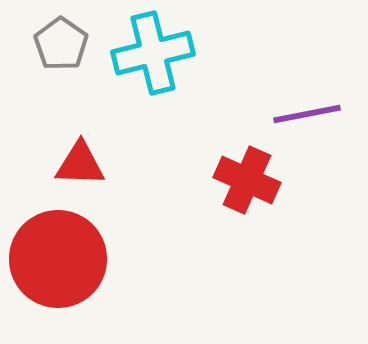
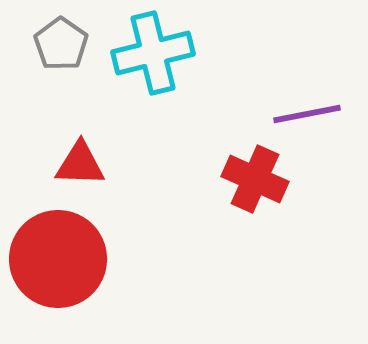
red cross: moved 8 px right, 1 px up
